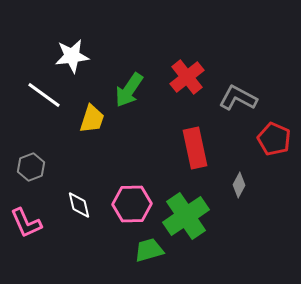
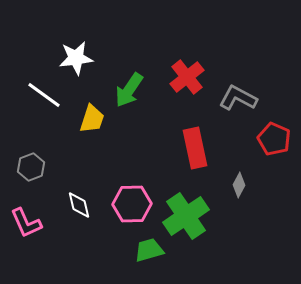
white star: moved 4 px right, 2 px down
